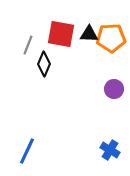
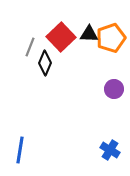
red square: moved 3 px down; rotated 36 degrees clockwise
orange pentagon: rotated 16 degrees counterclockwise
gray line: moved 2 px right, 2 px down
black diamond: moved 1 px right, 1 px up
blue line: moved 7 px left, 1 px up; rotated 16 degrees counterclockwise
